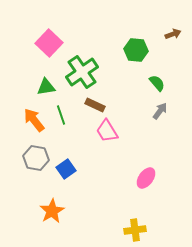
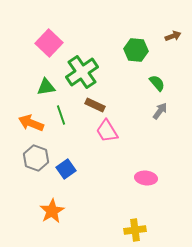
brown arrow: moved 2 px down
orange arrow: moved 3 px left, 3 px down; rotated 30 degrees counterclockwise
gray hexagon: rotated 10 degrees clockwise
pink ellipse: rotated 60 degrees clockwise
